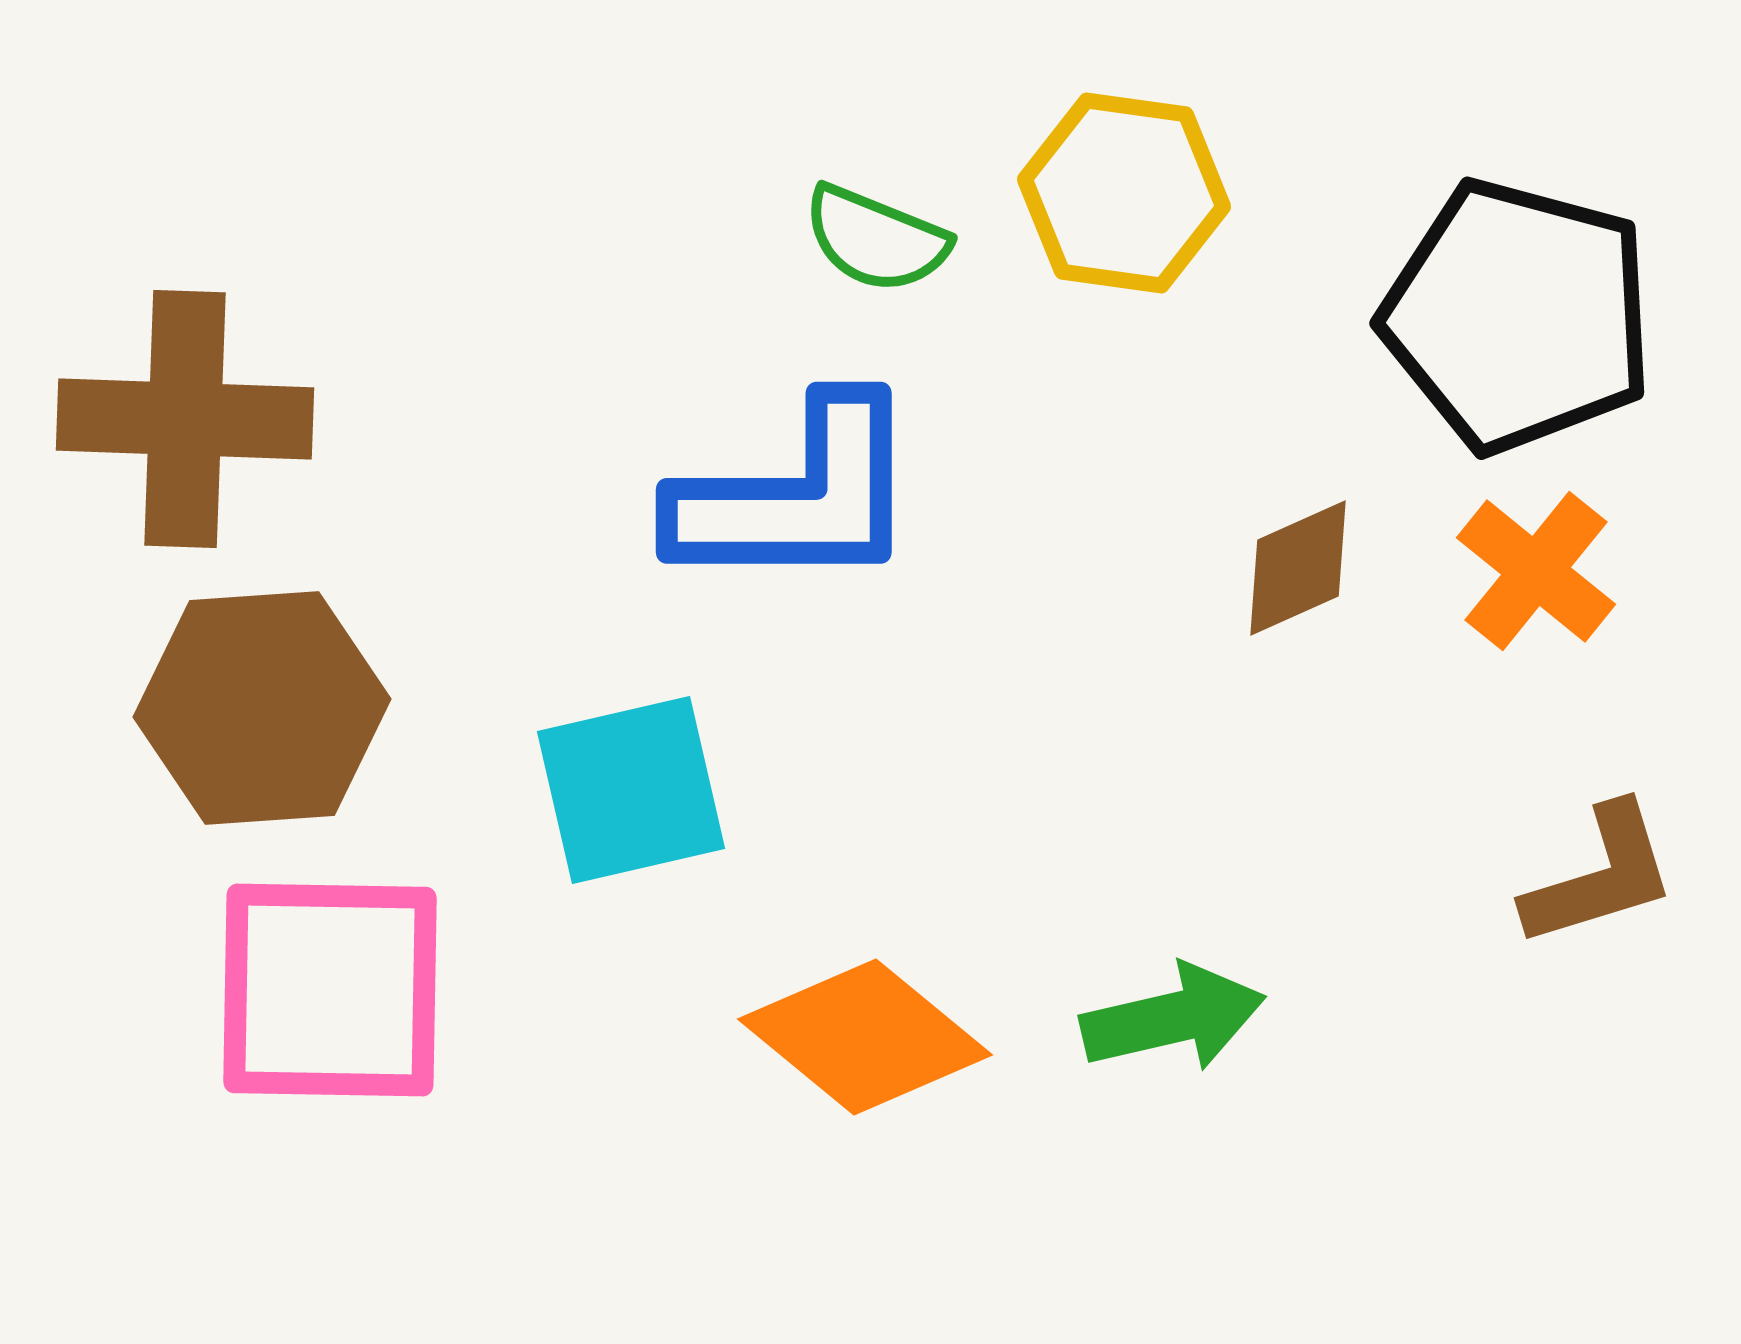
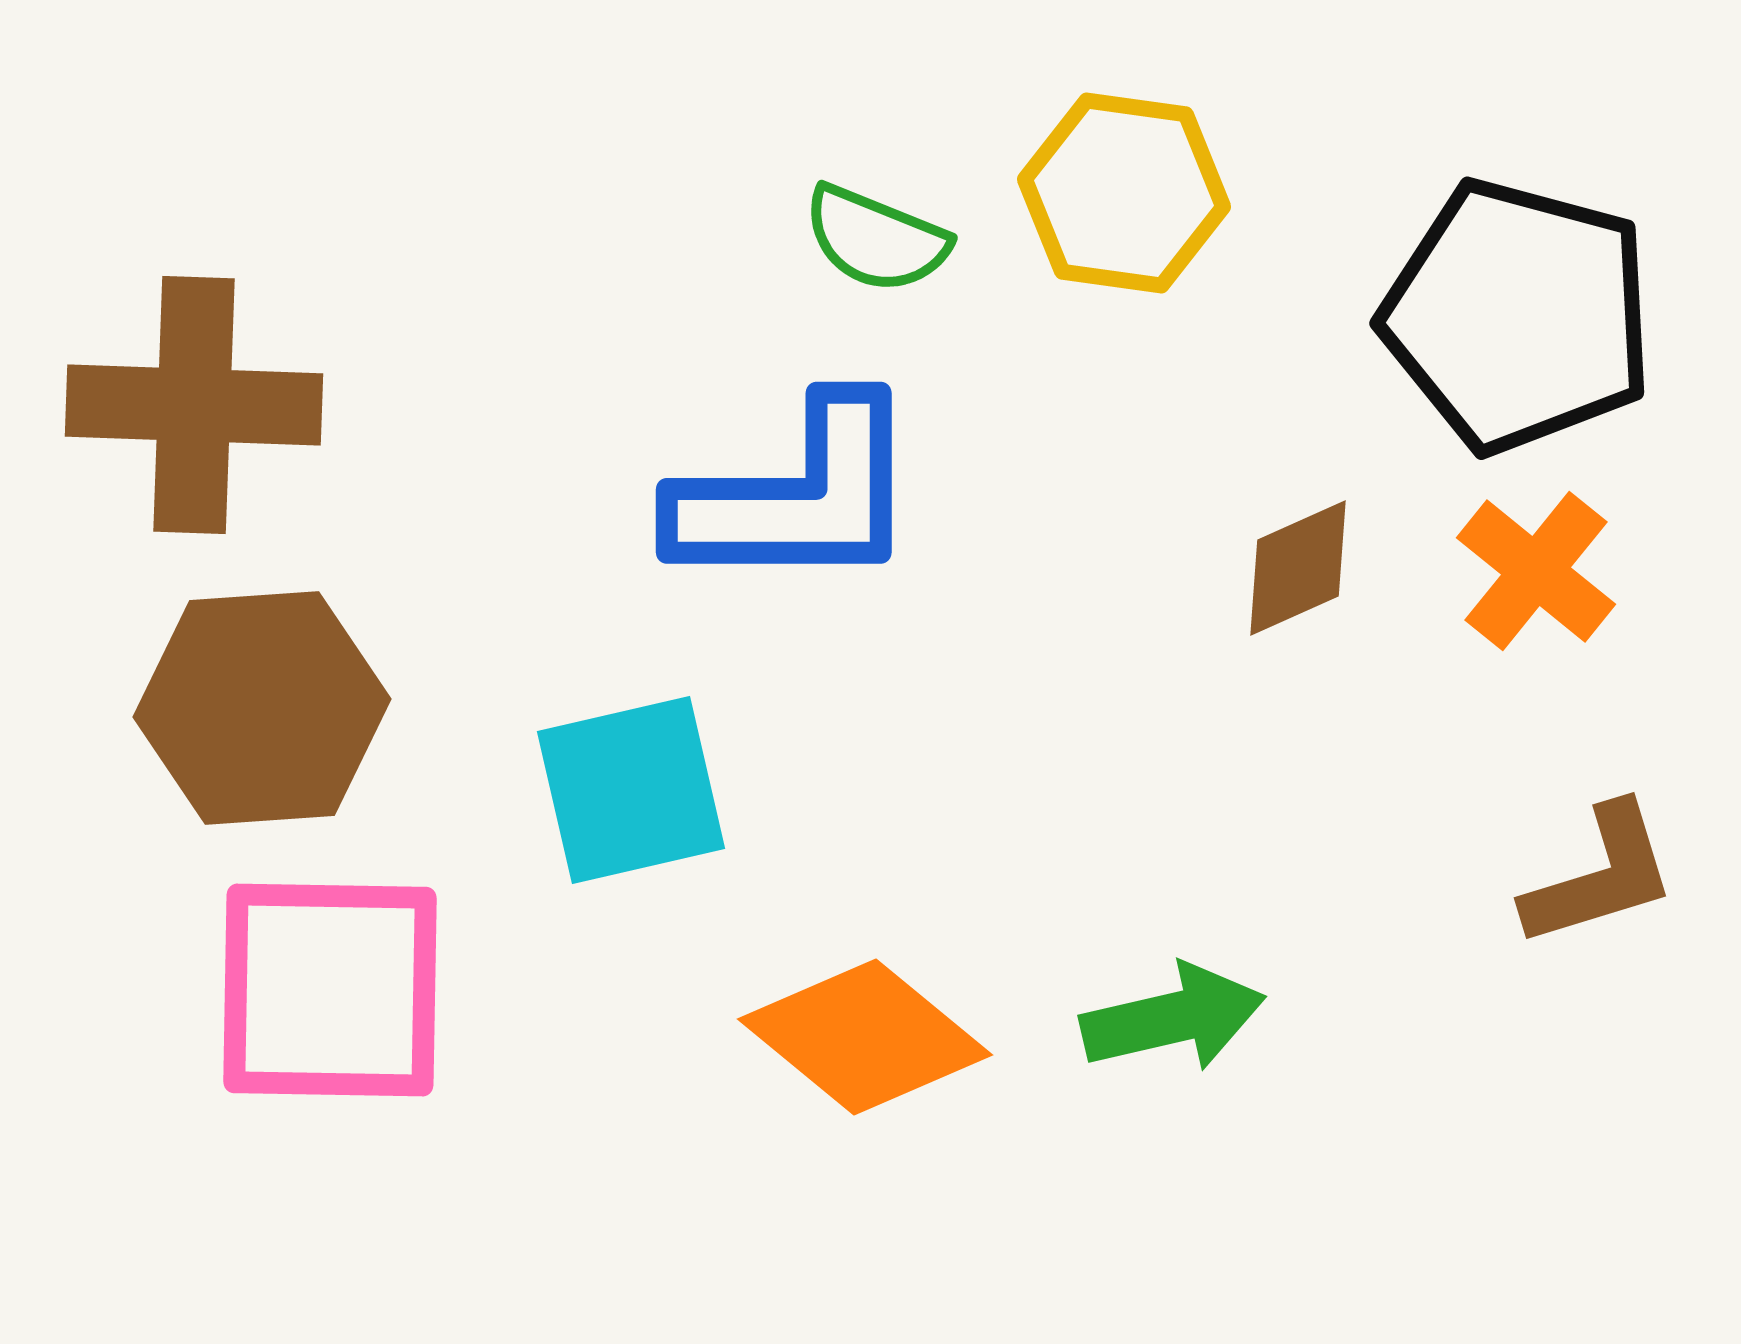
brown cross: moved 9 px right, 14 px up
